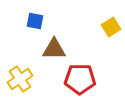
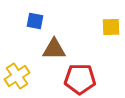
yellow square: rotated 30 degrees clockwise
yellow cross: moved 3 px left, 3 px up
